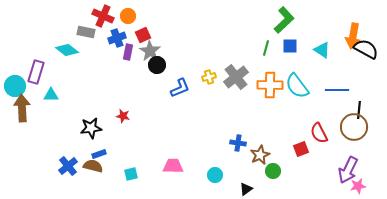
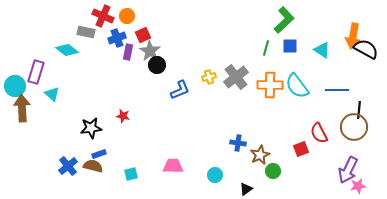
orange circle at (128, 16): moved 1 px left
blue L-shape at (180, 88): moved 2 px down
cyan triangle at (51, 95): moved 1 px right, 1 px up; rotated 42 degrees clockwise
